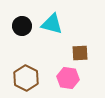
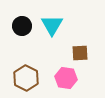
cyan triangle: moved 1 px down; rotated 45 degrees clockwise
pink hexagon: moved 2 px left
